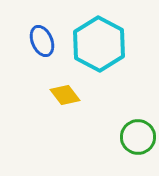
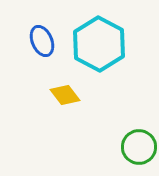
green circle: moved 1 px right, 10 px down
